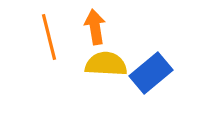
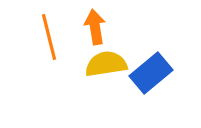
yellow semicircle: rotated 12 degrees counterclockwise
